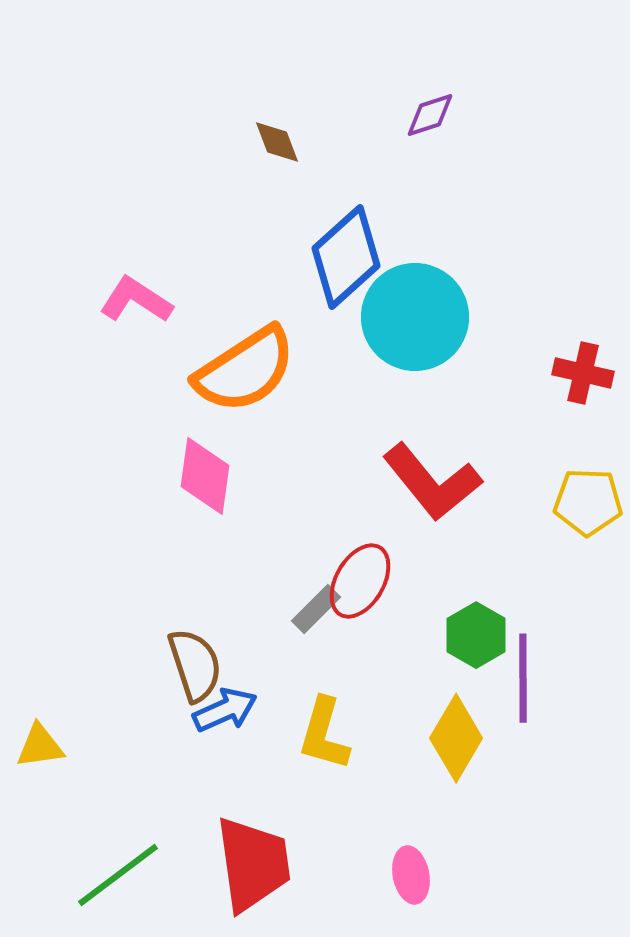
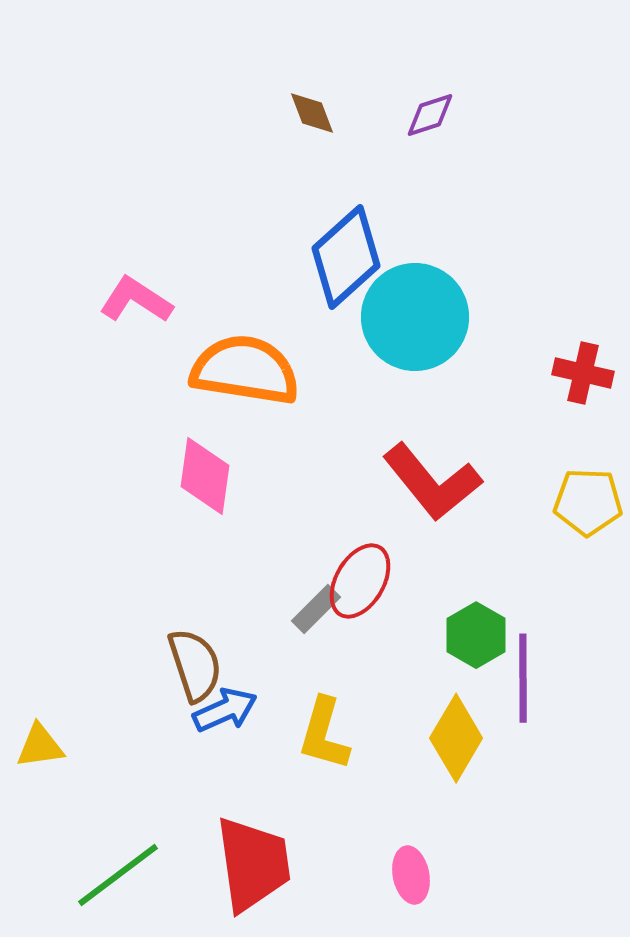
brown diamond: moved 35 px right, 29 px up
orange semicircle: rotated 138 degrees counterclockwise
